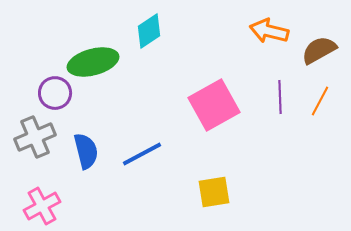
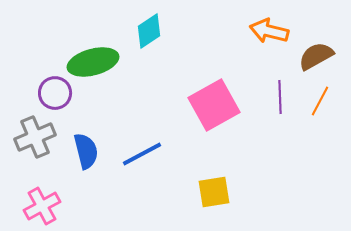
brown semicircle: moved 3 px left, 6 px down
